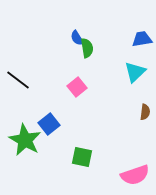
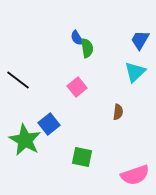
blue trapezoid: moved 2 px left, 1 px down; rotated 50 degrees counterclockwise
brown semicircle: moved 27 px left
